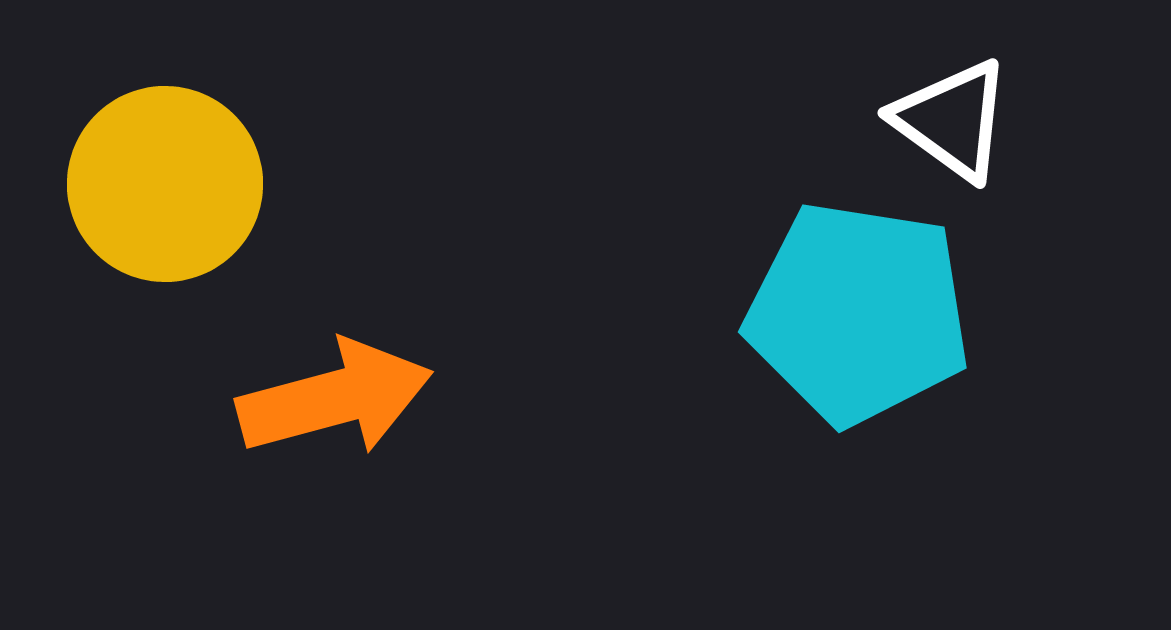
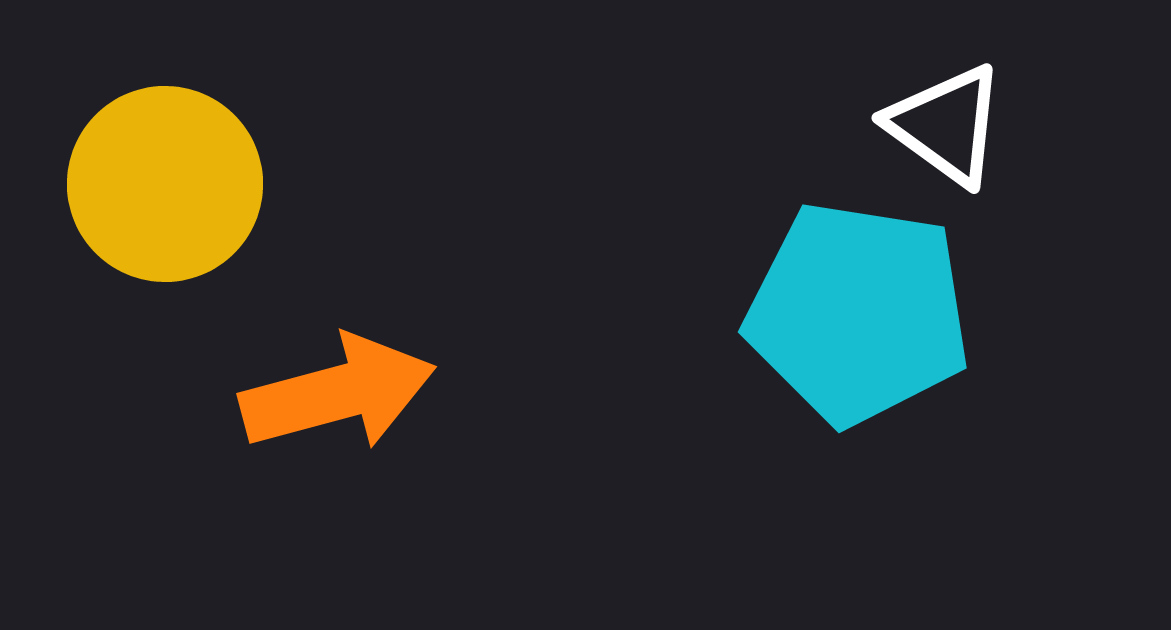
white triangle: moved 6 px left, 5 px down
orange arrow: moved 3 px right, 5 px up
